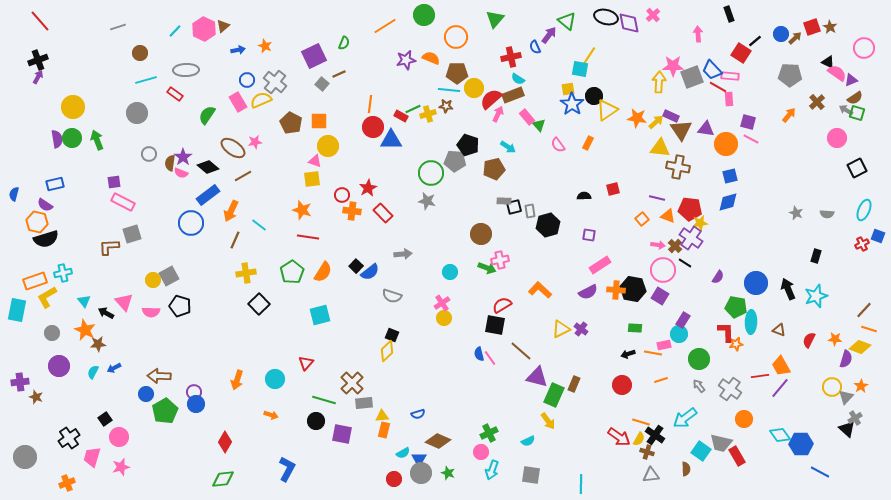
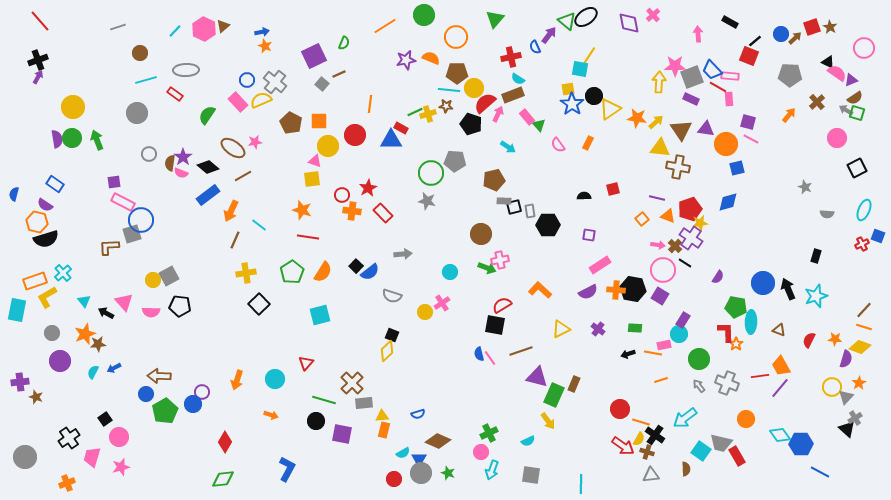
black rectangle at (729, 14): moved 1 px right, 8 px down; rotated 42 degrees counterclockwise
black ellipse at (606, 17): moved 20 px left; rotated 50 degrees counterclockwise
blue arrow at (238, 50): moved 24 px right, 18 px up
red square at (741, 53): moved 8 px right, 3 px down; rotated 12 degrees counterclockwise
pink star at (673, 66): moved 2 px right
red semicircle at (491, 99): moved 6 px left, 4 px down
pink rectangle at (238, 102): rotated 12 degrees counterclockwise
green line at (413, 109): moved 2 px right, 3 px down
yellow triangle at (607, 110): moved 3 px right, 1 px up
red rectangle at (401, 116): moved 12 px down
purple rectangle at (671, 116): moved 20 px right, 17 px up
red circle at (373, 127): moved 18 px left, 8 px down
black pentagon at (468, 145): moved 3 px right, 21 px up
brown pentagon at (494, 169): moved 11 px down
blue square at (730, 176): moved 7 px right, 8 px up
blue rectangle at (55, 184): rotated 48 degrees clockwise
red pentagon at (690, 209): rotated 25 degrees counterclockwise
gray star at (796, 213): moved 9 px right, 26 px up
blue circle at (191, 223): moved 50 px left, 3 px up
black hexagon at (548, 225): rotated 15 degrees clockwise
cyan cross at (63, 273): rotated 30 degrees counterclockwise
blue circle at (756, 283): moved 7 px right
black pentagon at (180, 306): rotated 10 degrees counterclockwise
yellow circle at (444, 318): moved 19 px left, 6 px up
purple cross at (581, 329): moved 17 px right
orange line at (869, 329): moved 5 px left, 2 px up
orange star at (85, 330): moved 4 px down; rotated 25 degrees clockwise
orange star at (736, 344): rotated 24 degrees counterclockwise
brown line at (521, 351): rotated 60 degrees counterclockwise
purple circle at (59, 366): moved 1 px right, 5 px up
red circle at (622, 385): moved 2 px left, 24 px down
orange star at (861, 386): moved 2 px left, 3 px up
gray cross at (730, 389): moved 3 px left, 6 px up; rotated 15 degrees counterclockwise
purple circle at (194, 392): moved 8 px right
blue circle at (196, 404): moved 3 px left
orange circle at (744, 419): moved 2 px right
red arrow at (619, 437): moved 4 px right, 9 px down
